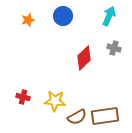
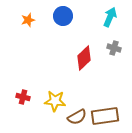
cyan arrow: moved 1 px right, 1 px down
